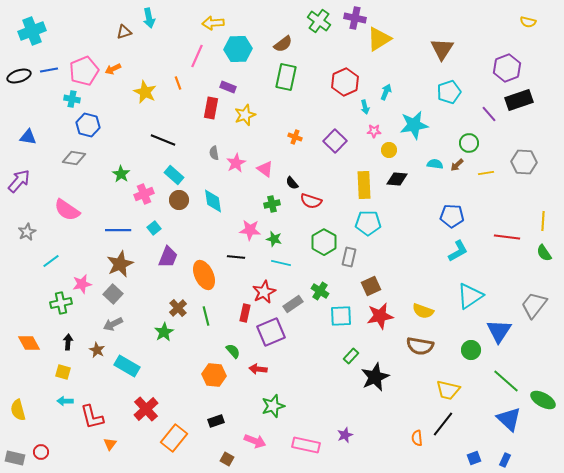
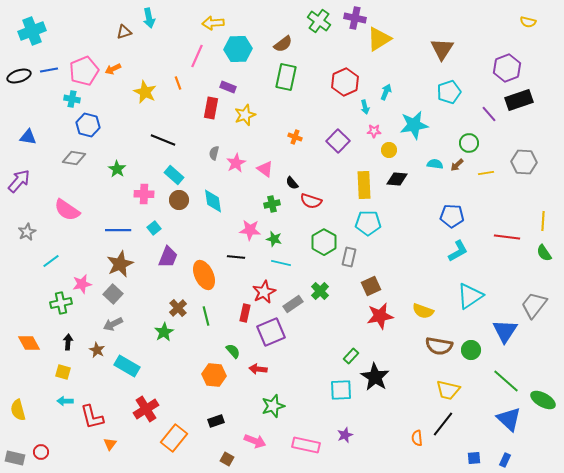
purple square at (335, 141): moved 3 px right
gray semicircle at (214, 153): rotated 24 degrees clockwise
green star at (121, 174): moved 4 px left, 5 px up
pink cross at (144, 194): rotated 24 degrees clockwise
green cross at (320, 291): rotated 12 degrees clockwise
cyan square at (341, 316): moved 74 px down
blue triangle at (499, 331): moved 6 px right
brown semicircle at (420, 346): moved 19 px right
black star at (375, 377): rotated 16 degrees counterclockwise
red cross at (146, 409): rotated 10 degrees clockwise
blue square at (474, 458): rotated 16 degrees clockwise
